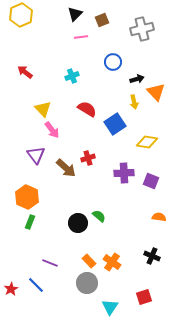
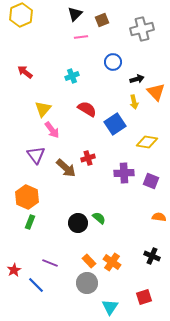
yellow triangle: rotated 24 degrees clockwise
green semicircle: moved 2 px down
red star: moved 3 px right, 19 px up
